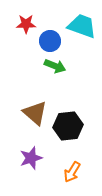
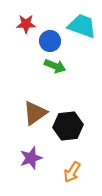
brown triangle: rotated 44 degrees clockwise
